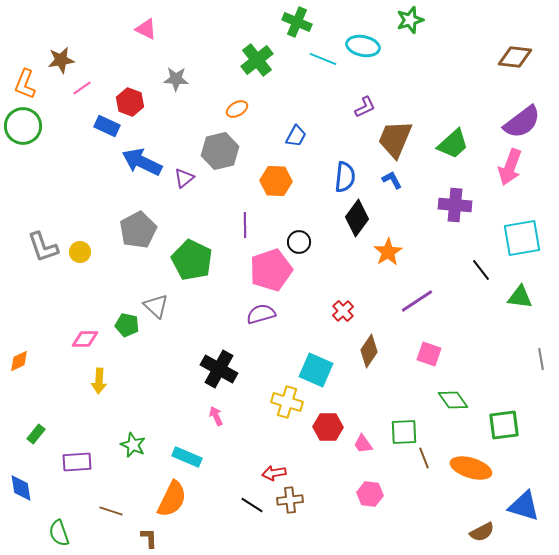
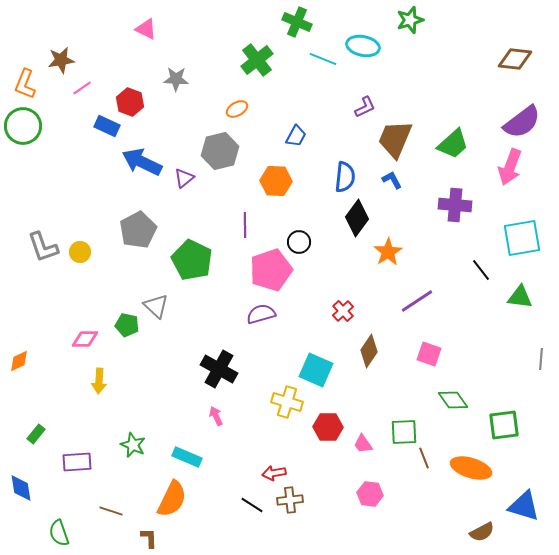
brown diamond at (515, 57): moved 2 px down
gray line at (541, 359): rotated 15 degrees clockwise
